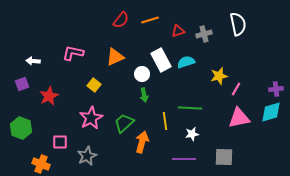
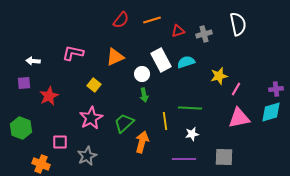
orange line: moved 2 px right
purple square: moved 2 px right, 1 px up; rotated 16 degrees clockwise
